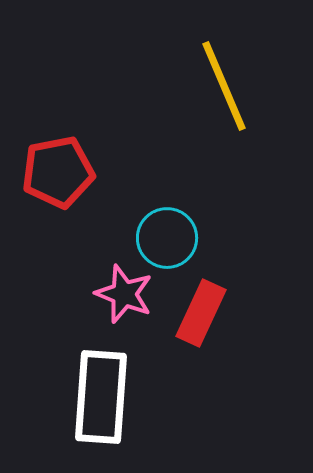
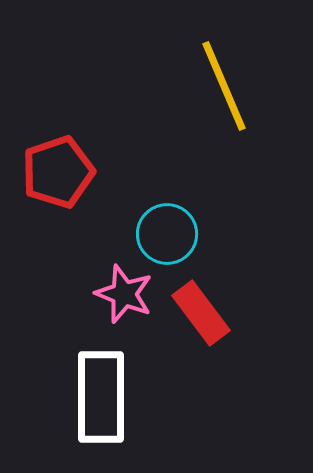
red pentagon: rotated 8 degrees counterclockwise
cyan circle: moved 4 px up
red rectangle: rotated 62 degrees counterclockwise
white rectangle: rotated 4 degrees counterclockwise
